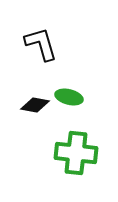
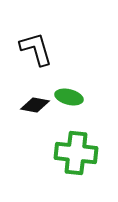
black L-shape: moved 5 px left, 5 px down
